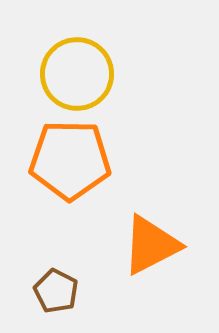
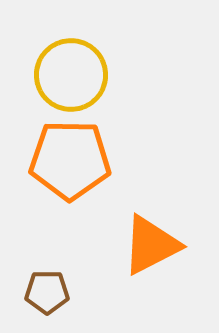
yellow circle: moved 6 px left, 1 px down
brown pentagon: moved 9 px left, 1 px down; rotated 27 degrees counterclockwise
